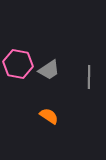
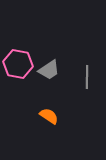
gray line: moved 2 px left
